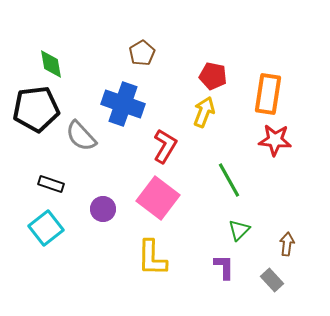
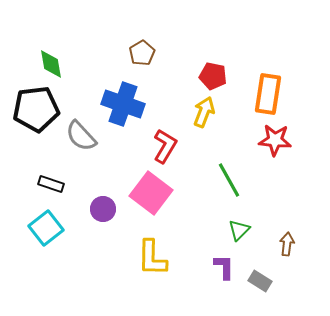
pink square: moved 7 px left, 5 px up
gray rectangle: moved 12 px left, 1 px down; rotated 15 degrees counterclockwise
